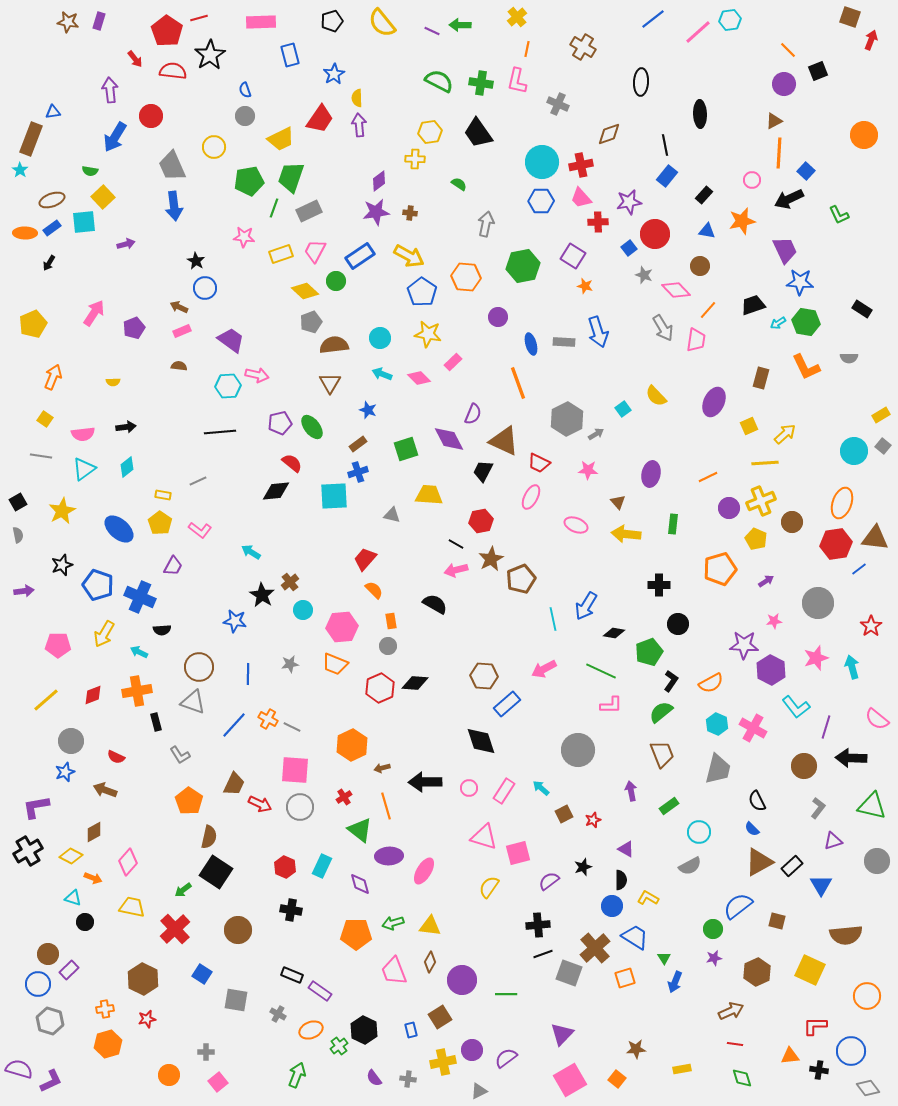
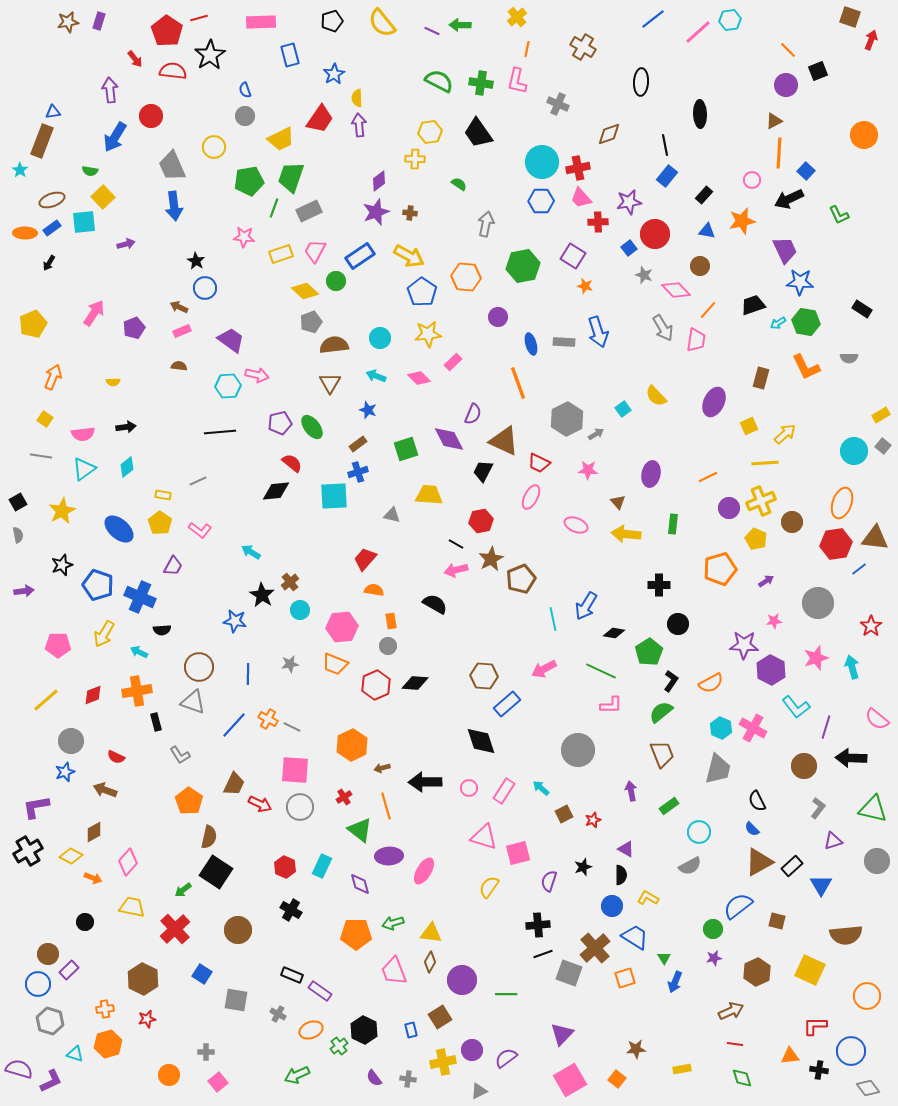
brown star at (68, 22): rotated 20 degrees counterclockwise
purple circle at (784, 84): moved 2 px right, 1 px down
brown rectangle at (31, 139): moved 11 px right, 2 px down
red cross at (581, 165): moved 3 px left, 3 px down
purple star at (376, 212): rotated 12 degrees counterclockwise
yellow star at (428, 334): rotated 16 degrees counterclockwise
cyan arrow at (382, 374): moved 6 px left, 2 px down
orange semicircle at (374, 590): rotated 36 degrees counterclockwise
cyan circle at (303, 610): moved 3 px left
green pentagon at (649, 652): rotated 12 degrees counterclockwise
red hexagon at (380, 688): moved 4 px left, 3 px up
cyan hexagon at (717, 724): moved 4 px right, 4 px down
green triangle at (872, 806): moved 1 px right, 3 px down
black semicircle at (621, 880): moved 5 px up
purple semicircle at (549, 881): rotated 35 degrees counterclockwise
cyan triangle at (73, 898): moved 2 px right, 156 px down
black cross at (291, 910): rotated 20 degrees clockwise
yellow triangle at (430, 926): moved 1 px right, 7 px down
green arrow at (297, 1075): rotated 135 degrees counterclockwise
